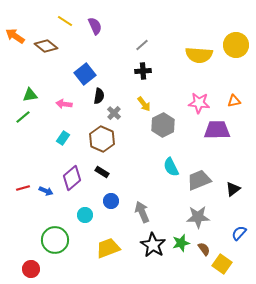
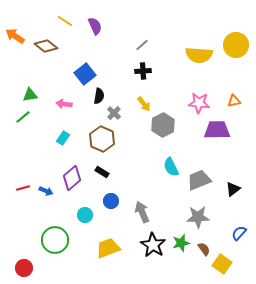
red circle: moved 7 px left, 1 px up
